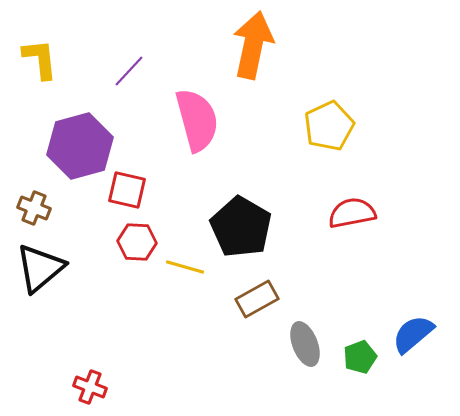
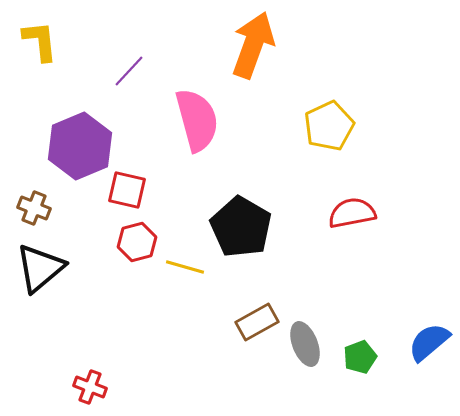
orange arrow: rotated 8 degrees clockwise
yellow L-shape: moved 18 px up
purple hexagon: rotated 8 degrees counterclockwise
red hexagon: rotated 18 degrees counterclockwise
brown rectangle: moved 23 px down
blue semicircle: moved 16 px right, 8 px down
